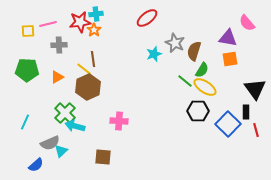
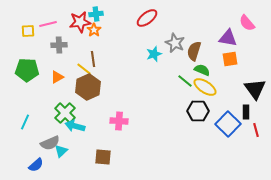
green semicircle: rotated 98 degrees counterclockwise
